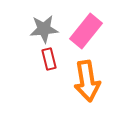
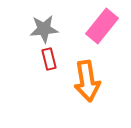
pink rectangle: moved 16 px right, 5 px up
